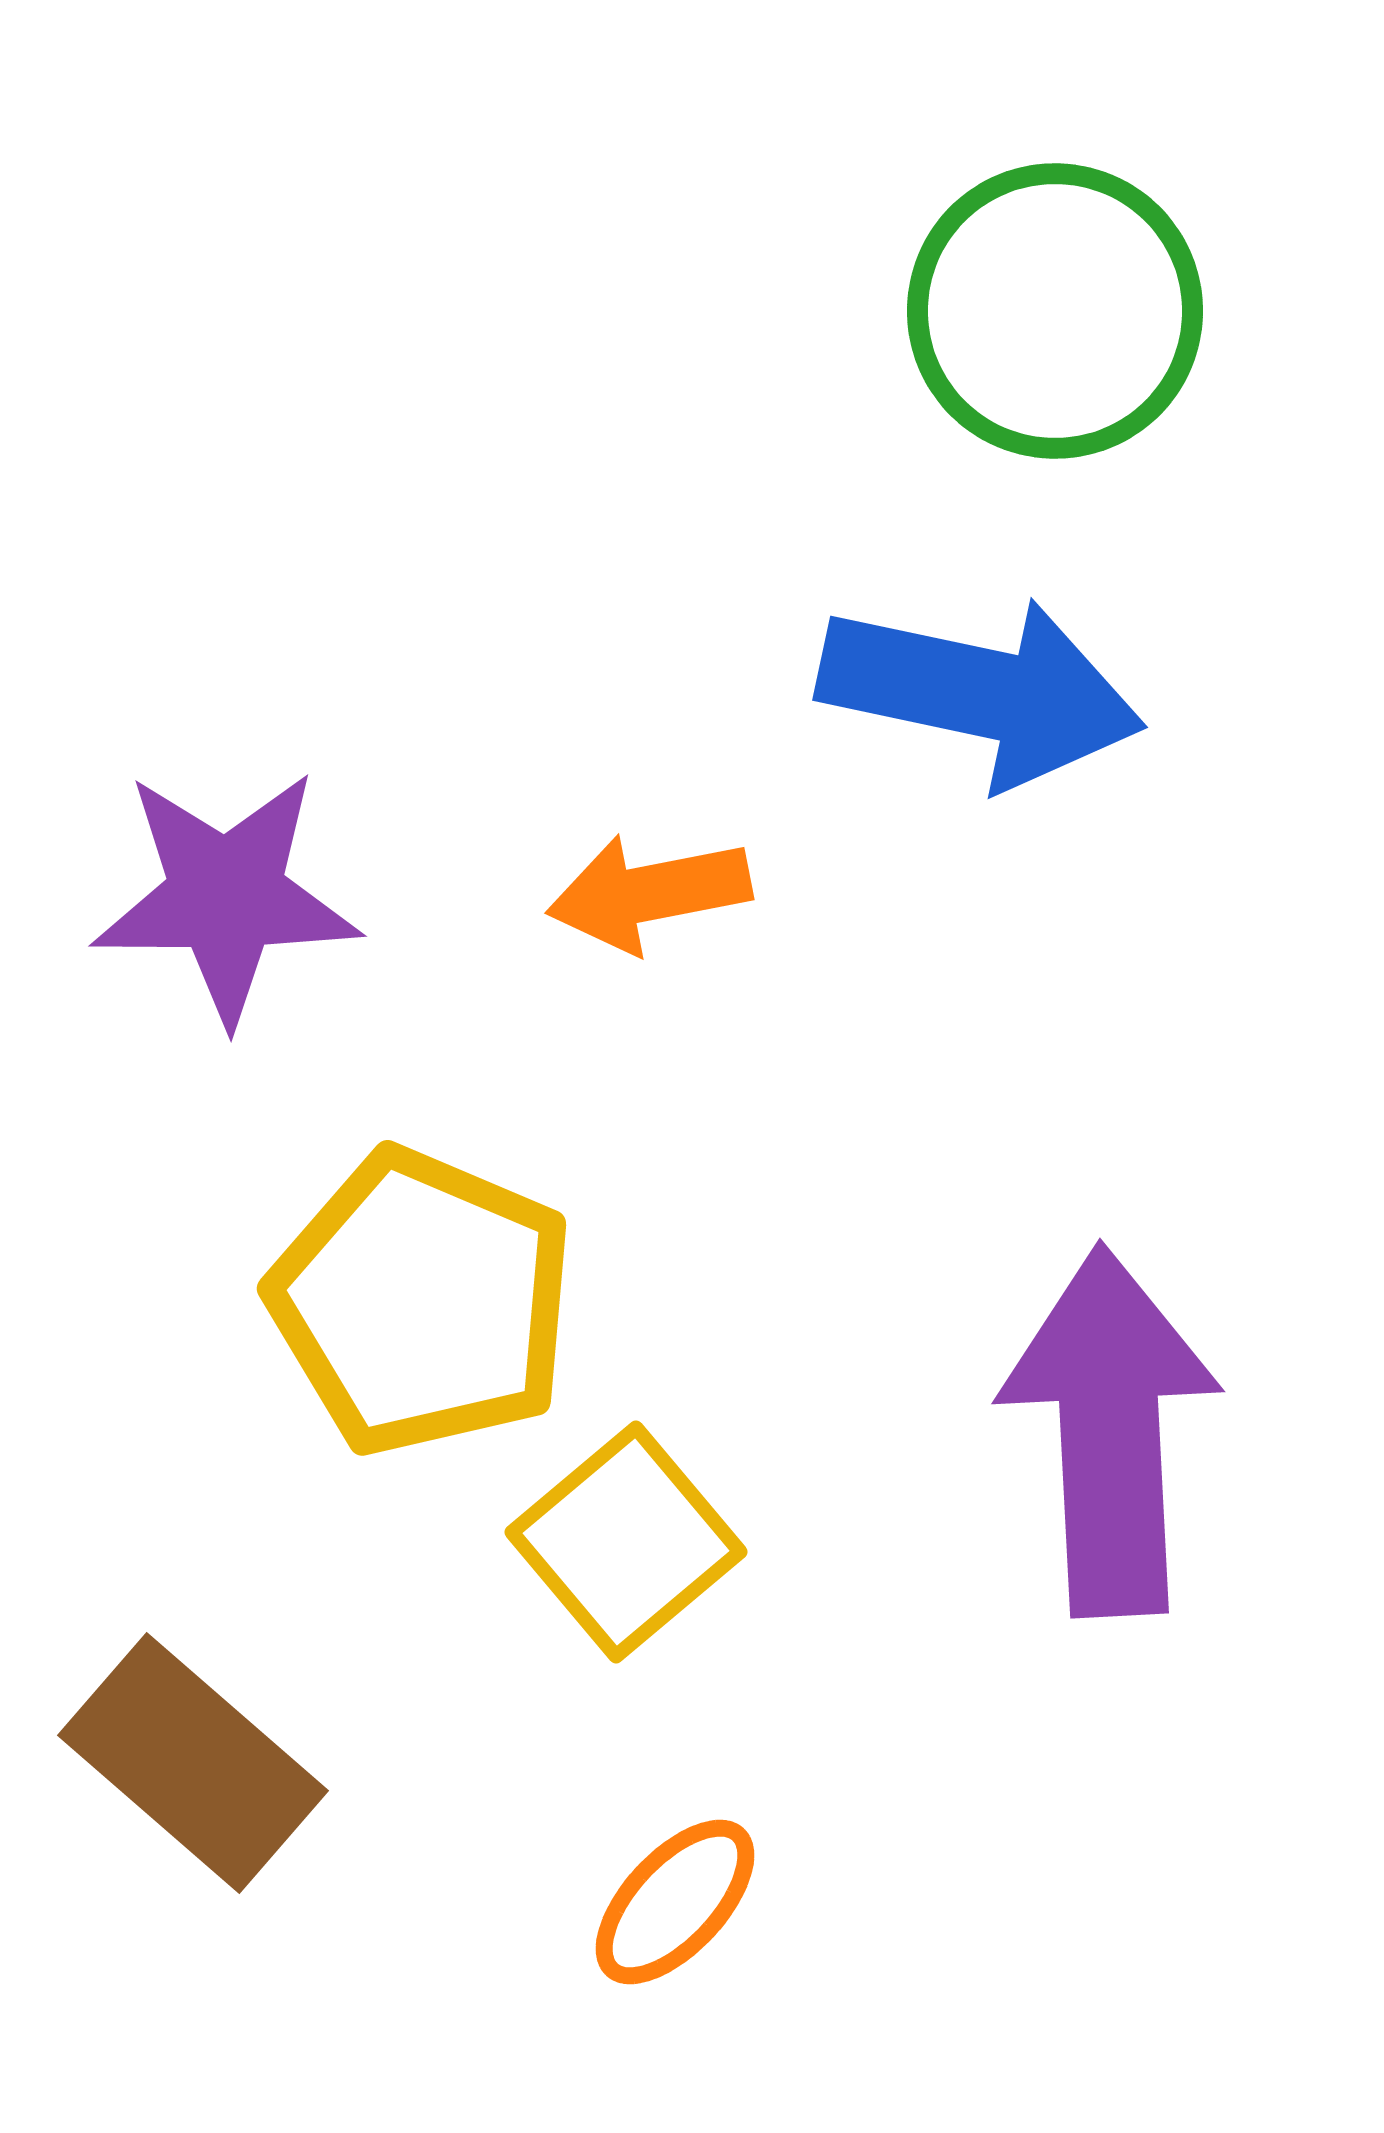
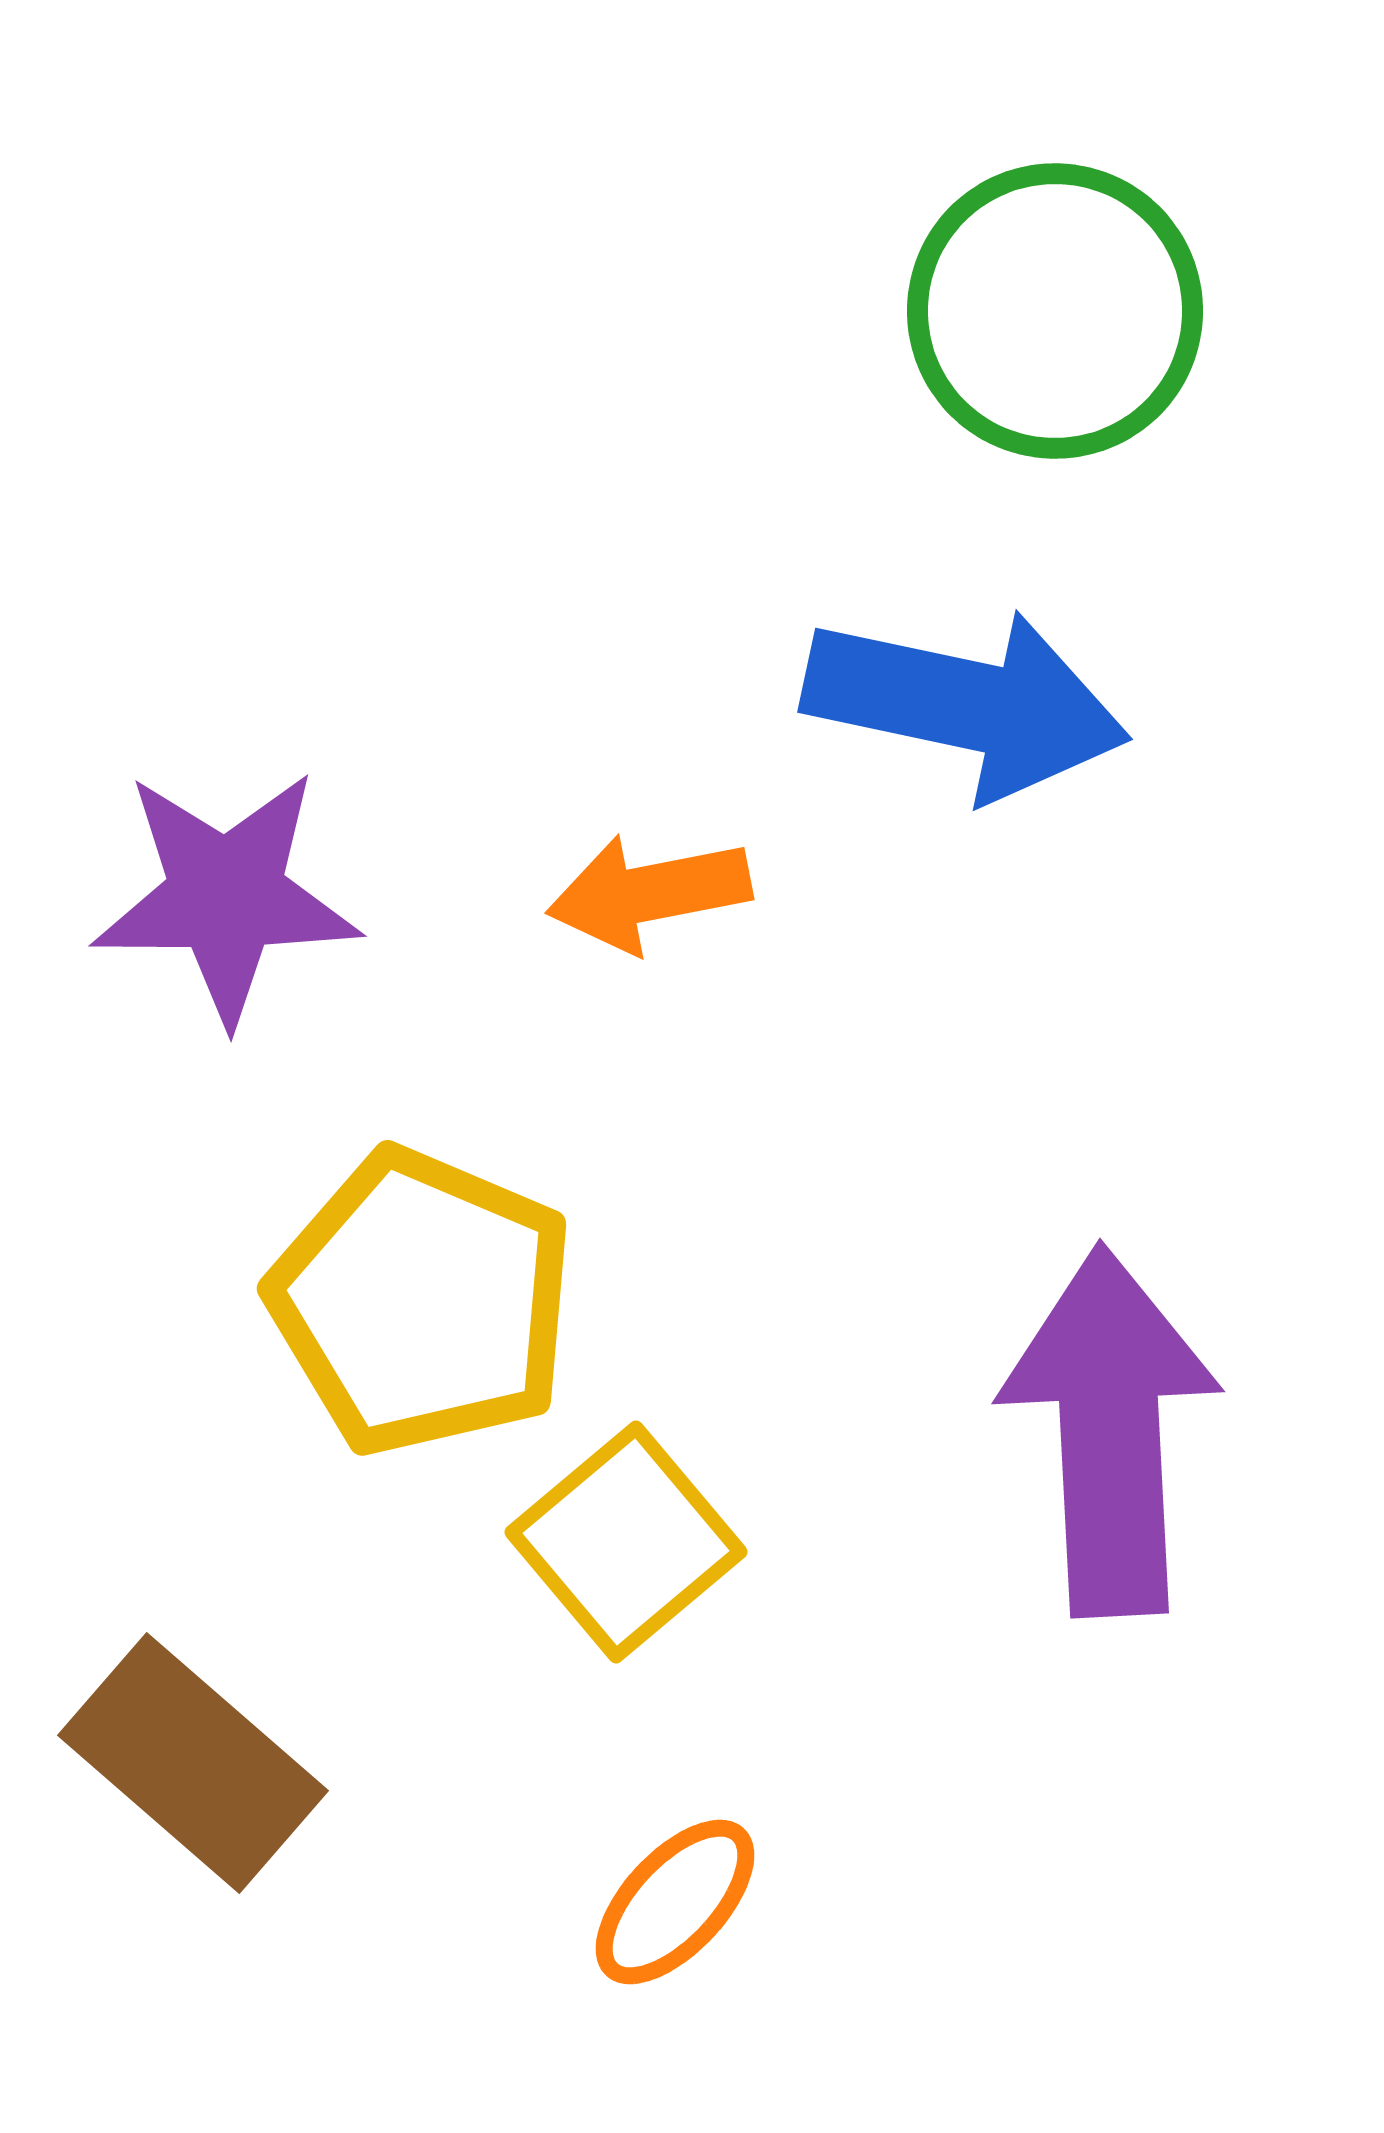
blue arrow: moved 15 px left, 12 px down
